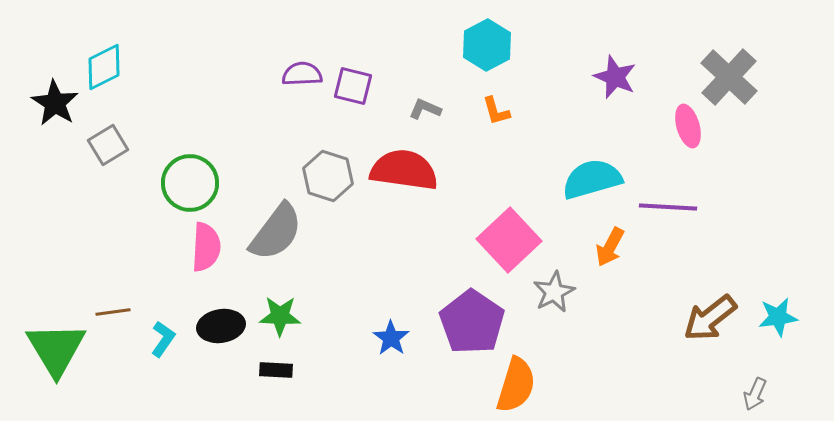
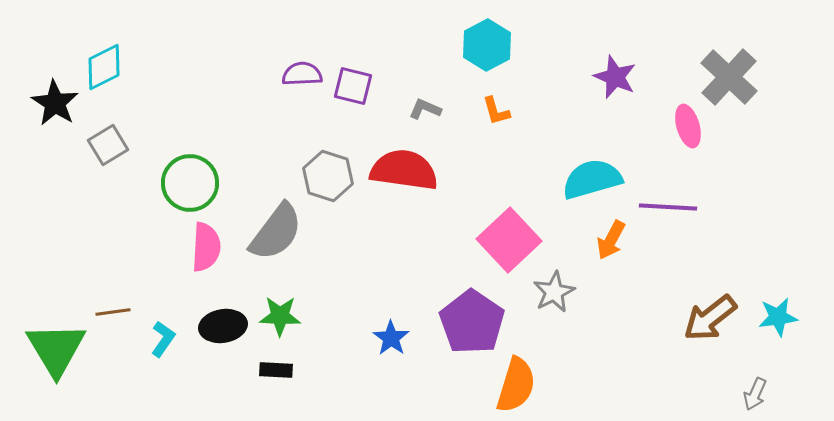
orange arrow: moved 1 px right, 7 px up
black ellipse: moved 2 px right
